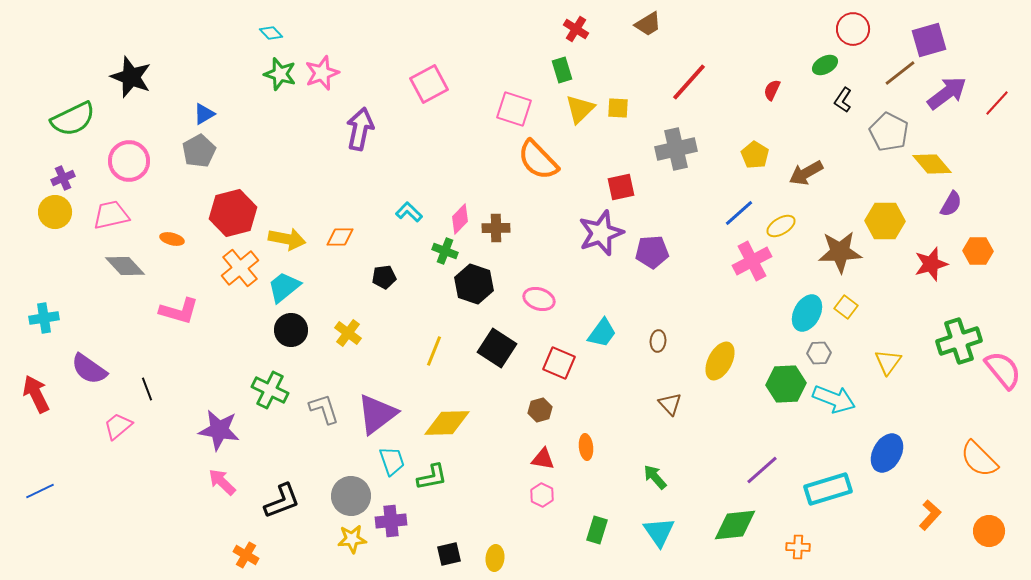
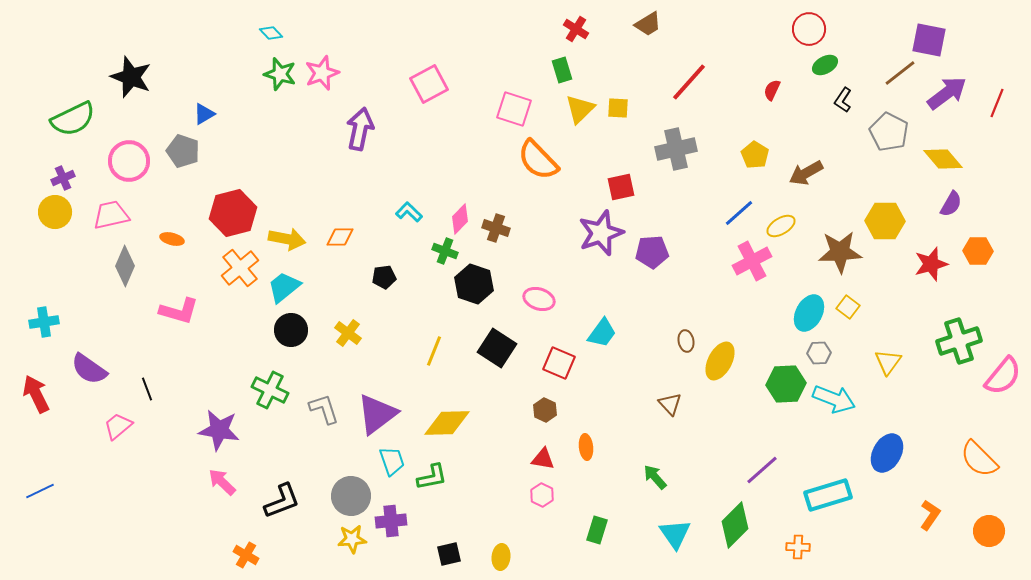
red circle at (853, 29): moved 44 px left
purple square at (929, 40): rotated 27 degrees clockwise
red line at (997, 103): rotated 20 degrees counterclockwise
gray pentagon at (199, 151): moved 16 px left; rotated 24 degrees counterclockwise
yellow diamond at (932, 164): moved 11 px right, 5 px up
brown cross at (496, 228): rotated 20 degrees clockwise
gray diamond at (125, 266): rotated 66 degrees clockwise
yellow square at (846, 307): moved 2 px right
cyan ellipse at (807, 313): moved 2 px right
cyan cross at (44, 318): moved 4 px down
brown ellipse at (658, 341): moved 28 px right; rotated 15 degrees counterclockwise
pink semicircle at (1003, 370): moved 6 px down; rotated 78 degrees clockwise
brown hexagon at (540, 410): moved 5 px right; rotated 20 degrees counterclockwise
cyan rectangle at (828, 489): moved 6 px down
orange L-shape at (930, 515): rotated 8 degrees counterclockwise
green diamond at (735, 525): rotated 39 degrees counterclockwise
cyan triangle at (659, 532): moved 16 px right, 2 px down
yellow ellipse at (495, 558): moved 6 px right, 1 px up
